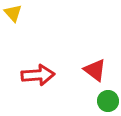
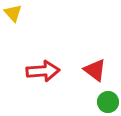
red arrow: moved 5 px right, 4 px up
green circle: moved 1 px down
